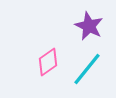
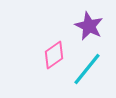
pink diamond: moved 6 px right, 7 px up
